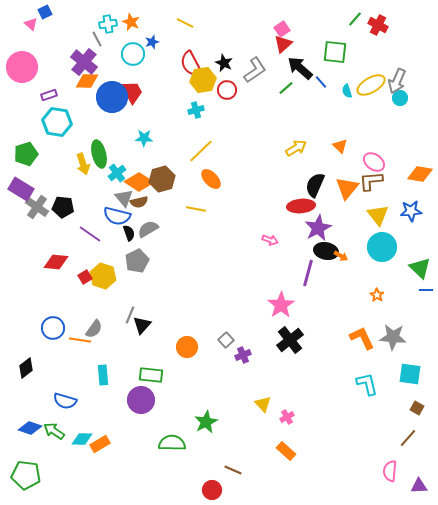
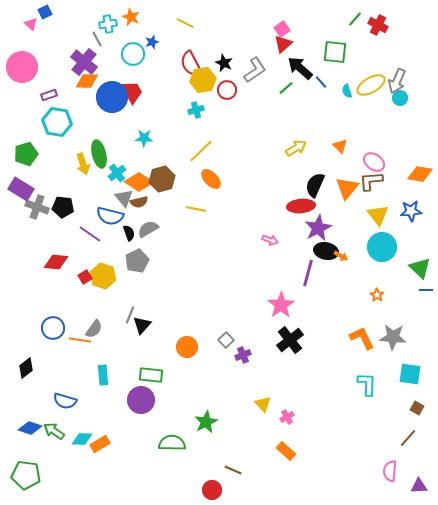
orange star at (131, 22): moved 5 px up
gray cross at (37, 207): rotated 15 degrees counterclockwise
blue semicircle at (117, 216): moved 7 px left
cyan L-shape at (367, 384): rotated 15 degrees clockwise
